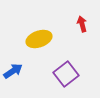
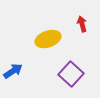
yellow ellipse: moved 9 px right
purple square: moved 5 px right; rotated 10 degrees counterclockwise
